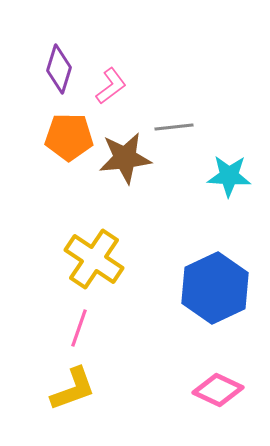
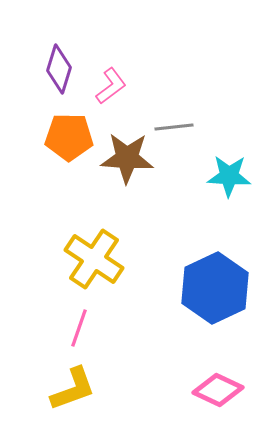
brown star: moved 2 px right; rotated 10 degrees clockwise
